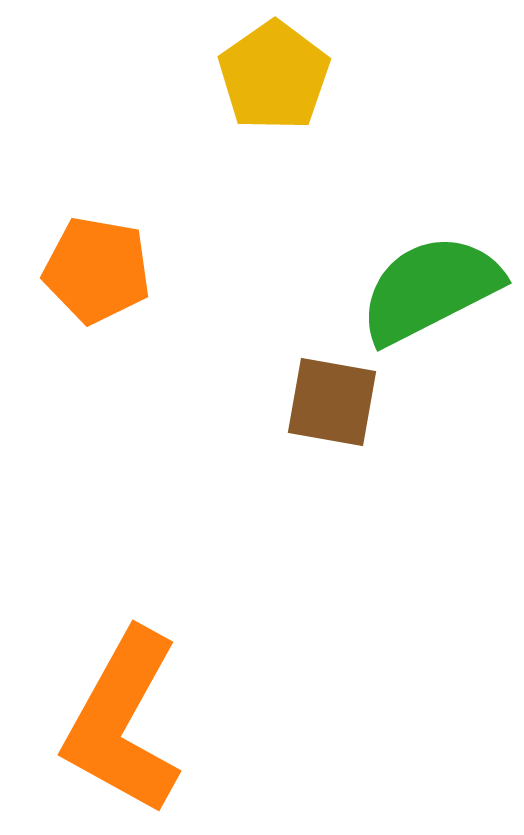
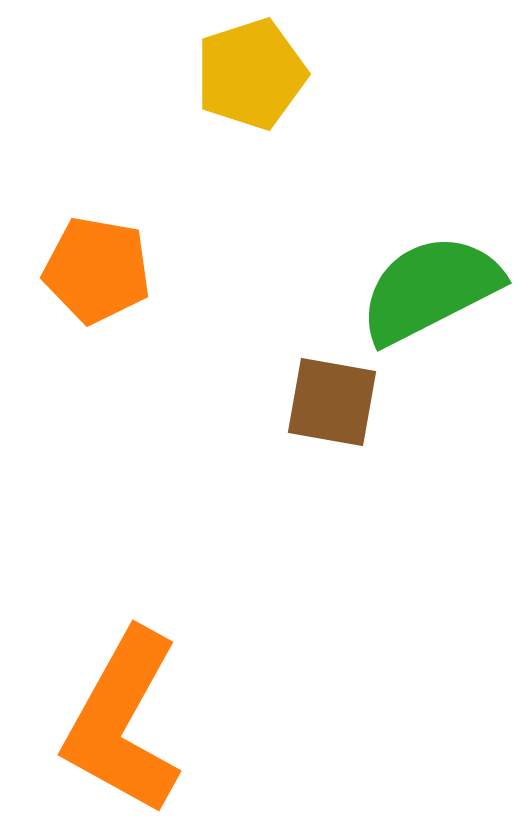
yellow pentagon: moved 23 px left, 2 px up; rotated 17 degrees clockwise
